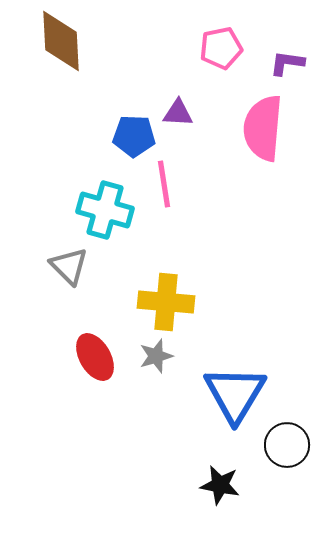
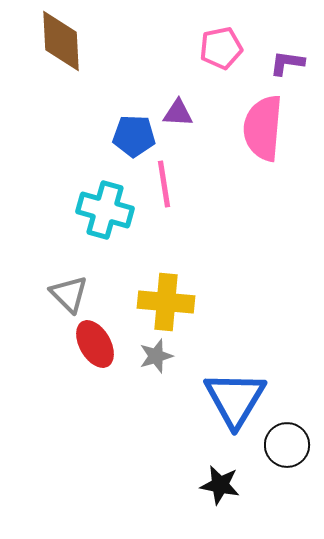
gray triangle: moved 28 px down
red ellipse: moved 13 px up
blue triangle: moved 5 px down
